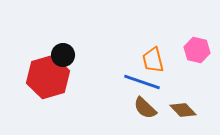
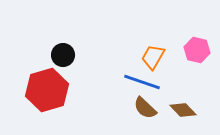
orange trapezoid: moved 3 px up; rotated 44 degrees clockwise
red hexagon: moved 1 px left, 13 px down
